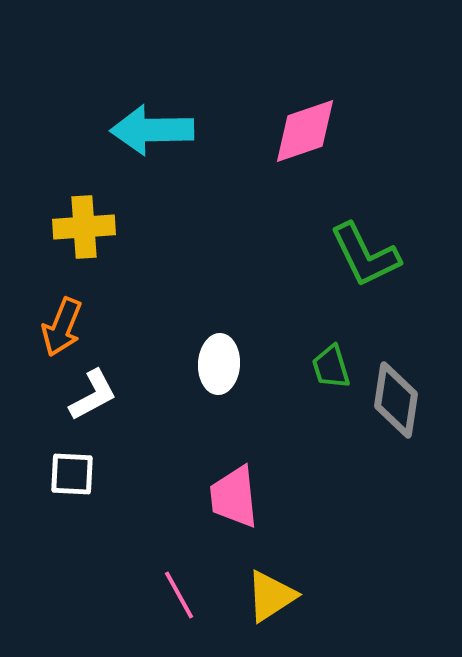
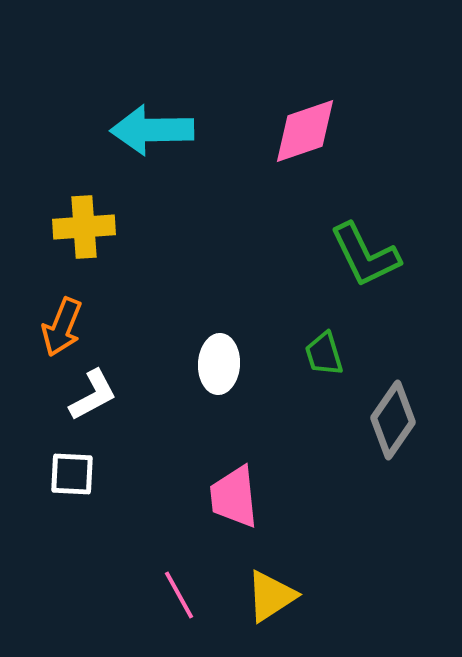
green trapezoid: moved 7 px left, 13 px up
gray diamond: moved 3 px left, 20 px down; rotated 26 degrees clockwise
